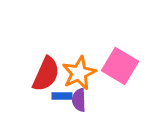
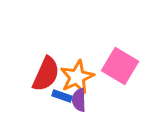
orange star: moved 2 px left, 4 px down
blue rectangle: rotated 18 degrees clockwise
